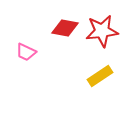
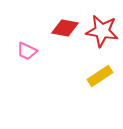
red star: rotated 16 degrees clockwise
pink trapezoid: moved 1 px right, 1 px up
